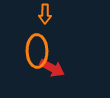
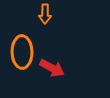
orange ellipse: moved 15 px left, 1 px down
